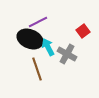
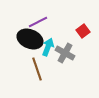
cyan arrow: rotated 48 degrees clockwise
gray cross: moved 2 px left, 1 px up
